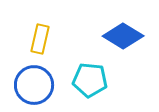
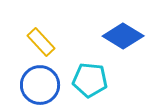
yellow rectangle: moved 1 px right, 3 px down; rotated 56 degrees counterclockwise
blue circle: moved 6 px right
